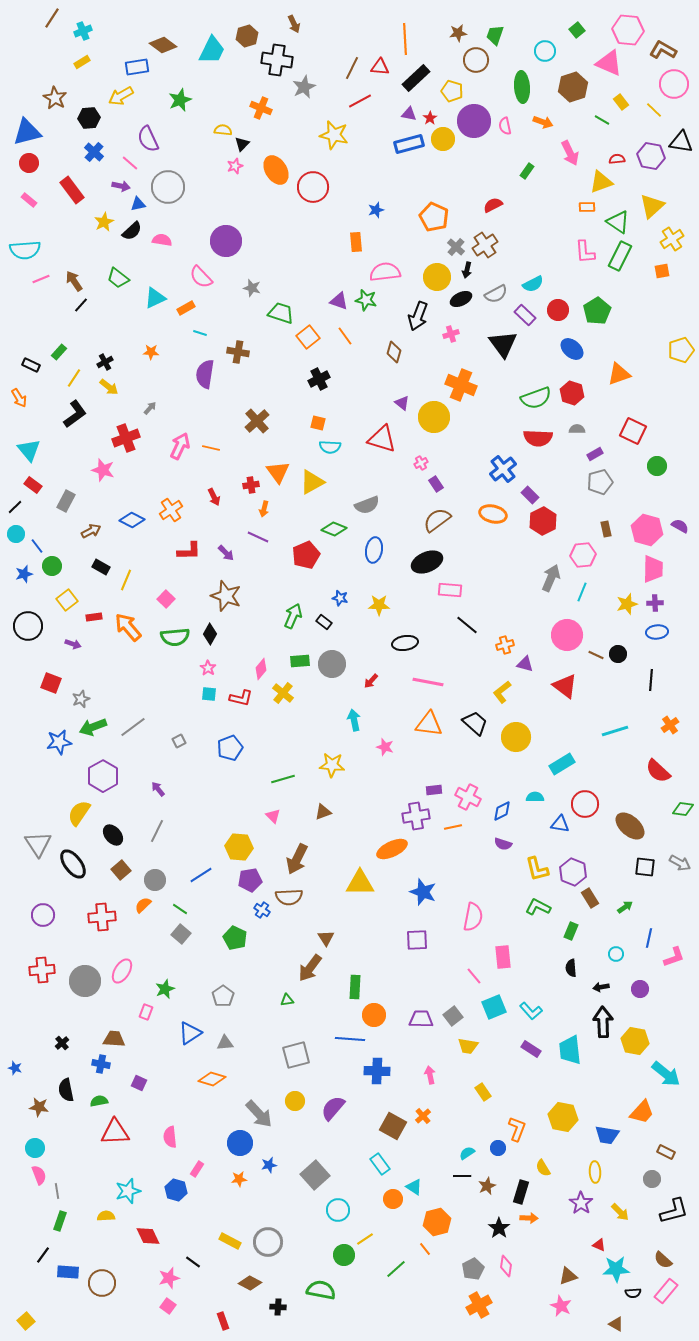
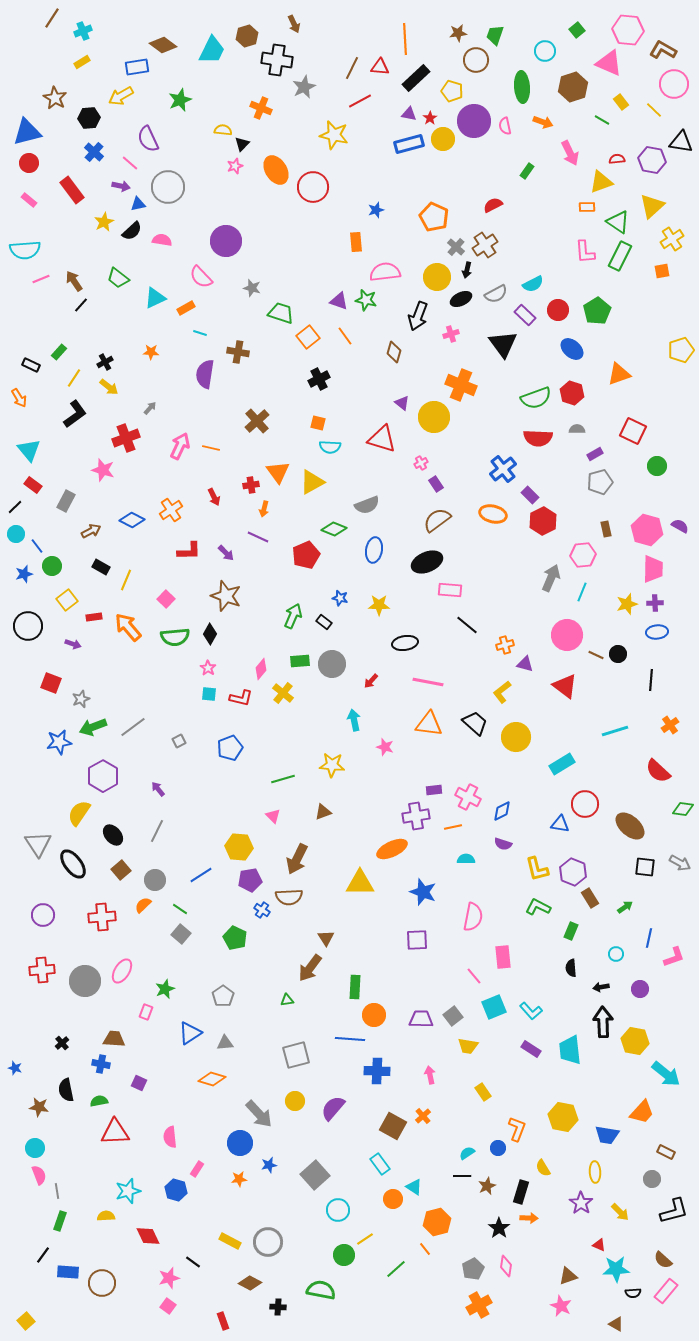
purple hexagon at (651, 156): moved 1 px right, 4 px down
cyan semicircle at (535, 797): moved 69 px left, 62 px down
